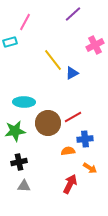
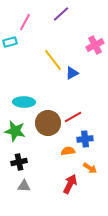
purple line: moved 12 px left
green star: rotated 20 degrees clockwise
